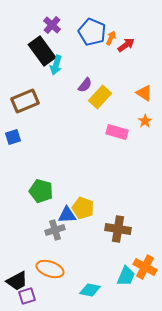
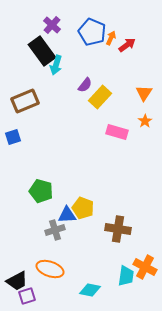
red arrow: moved 1 px right
orange triangle: rotated 30 degrees clockwise
cyan trapezoid: rotated 15 degrees counterclockwise
